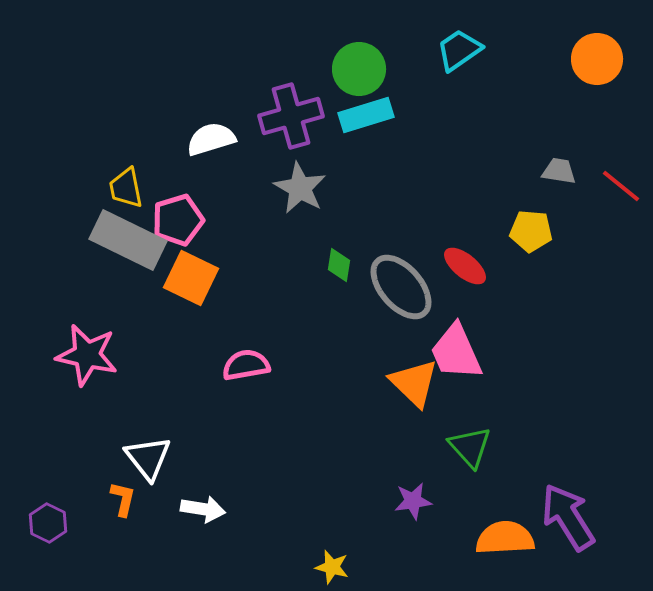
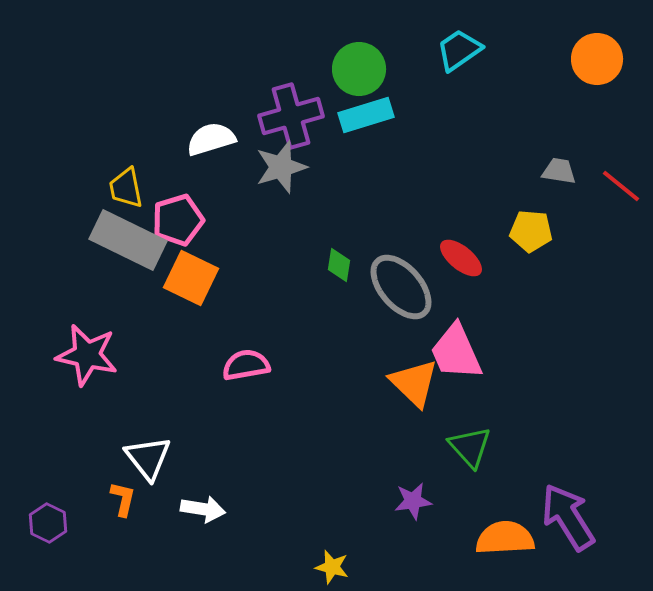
gray star: moved 19 px left, 21 px up; rotated 26 degrees clockwise
red ellipse: moved 4 px left, 8 px up
